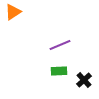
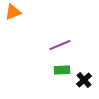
orange triangle: rotated 12 degrees clockwise
green rectangle: moved 3 px right, 1 px up
